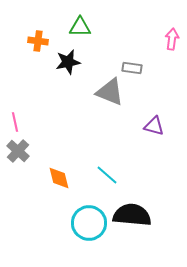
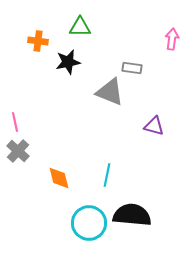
cyan line: rotated 60 degrees clockwise
